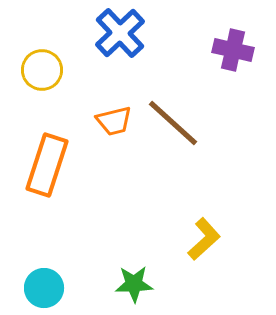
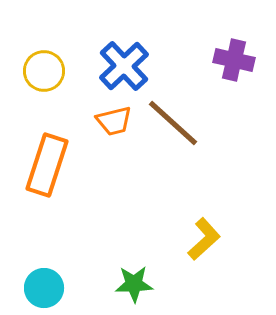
blue cross: moved 4 px right, 33 px down
purple cross: moved 1 px right, 10 px down
yellow circle: moved 2 px right, 1 px down
